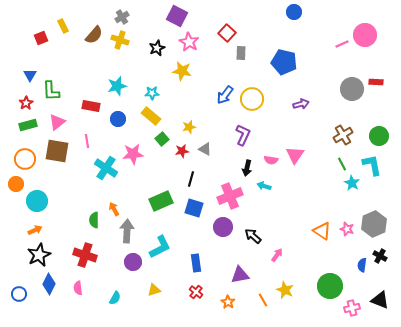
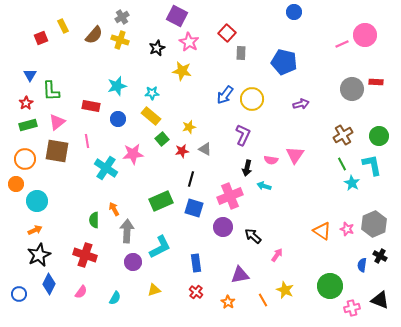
pink semicircle at (78, 288): moved 3 px right, 4 px down; rotated 136 degrees counterclockwise
